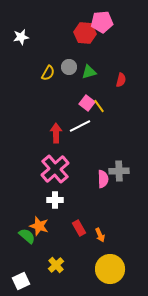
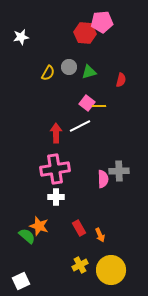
yellow line: rotated 56 degrees counterclockwise
pink cross: rotated 32 degrees clockwise
white cross: moved 1 px right, 3 px up
yellow cross: moved 24 px right; rotated 14 degrees clockwise
yellow circle: moved 1 px right, 1 px down
